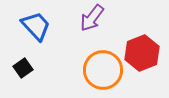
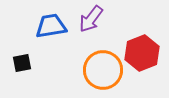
purple arrow: moved 1 px left, 1 px down
blue trapezoid: moved 15 px right; rotated 56 degrees counterclockwise
black square: moved 1 px left, 5 px up; rotated 24 degrees clockwise
